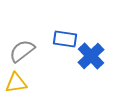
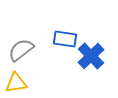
gray semicircle: moved 1 px left, 1 px up
